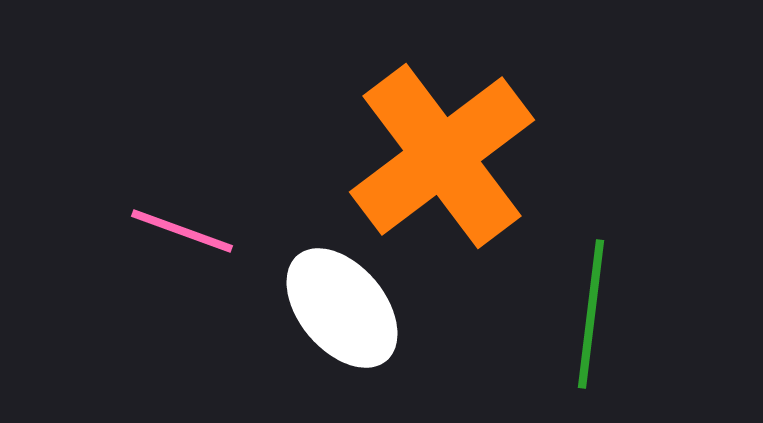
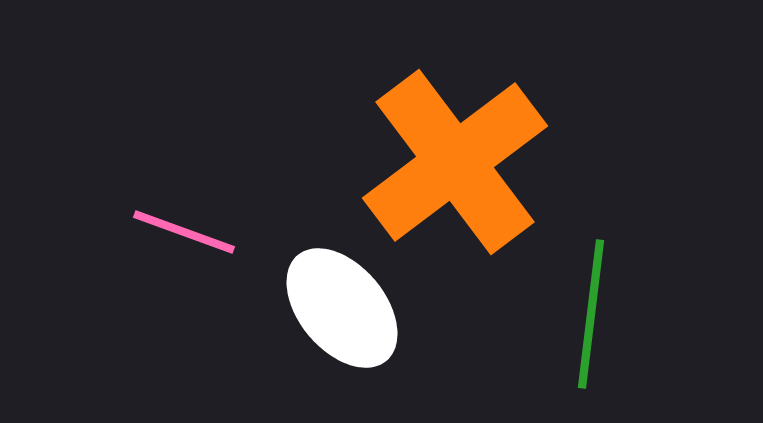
orange cross: moved 13 px right, 6 px down
pink line: moved 2 px right, 1 px down
